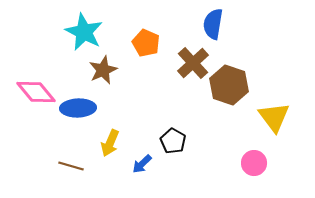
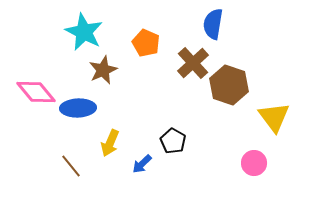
brown line: rotated 35 degrees clockwise
